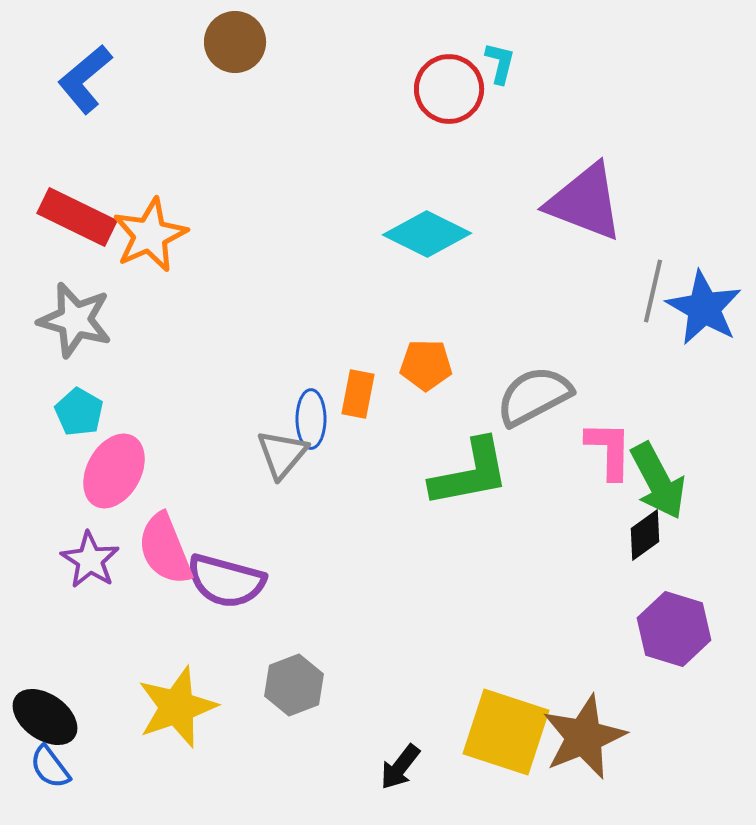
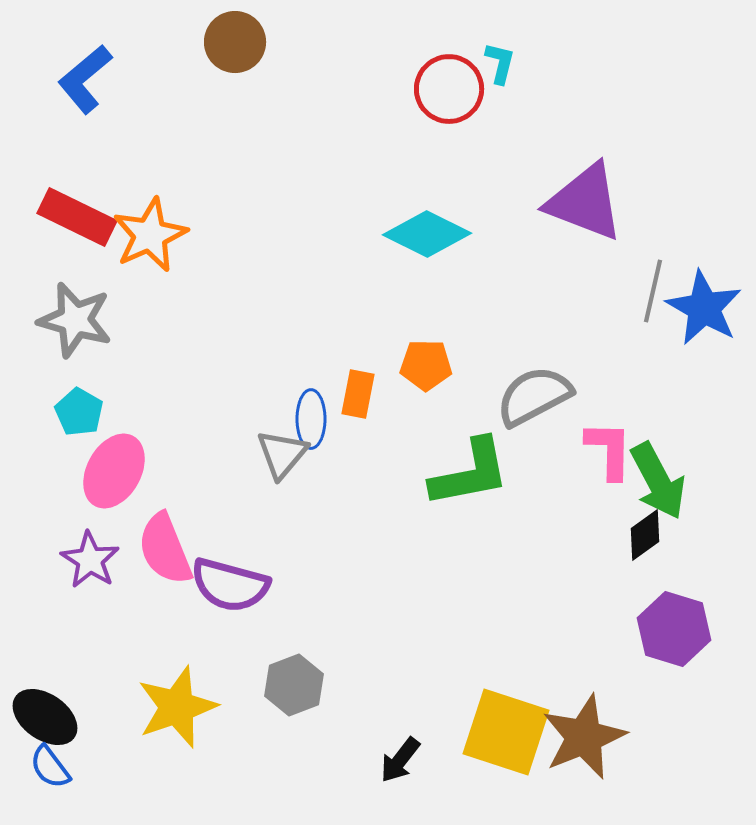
purple semicircle: moved 4 px right, 4 px down
black arrow: moved 7 px up
